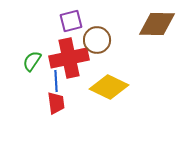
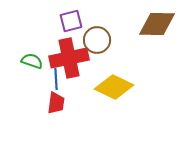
green semicircle: rotated 75 degrees clockwise
blue line: moved 2 px up
yellow diamond: moved 5 px right
red trapezoid: rotated 15 degrees clockwise
